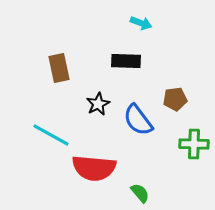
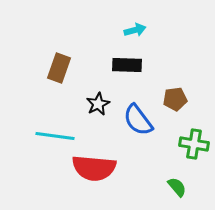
cyan arrow: moved 6 px left, 7 px down; rotated 35 degrees counterclockwise
black rectangle: moved 1 px right, 4 px down
brown rectangle: rotated 32 degrees clockwise
cyan line: moved 4 px right, 1 px down; rotated 21 degrees counterclockwise
green cross: rotated 8 degrees clockwise
green semicircle: moved 37 px right, 6 px up
